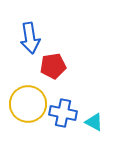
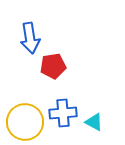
yellow circle: moved 3 px left, 18 px down
blue cross: rotated 16 degrees counterclockwise
